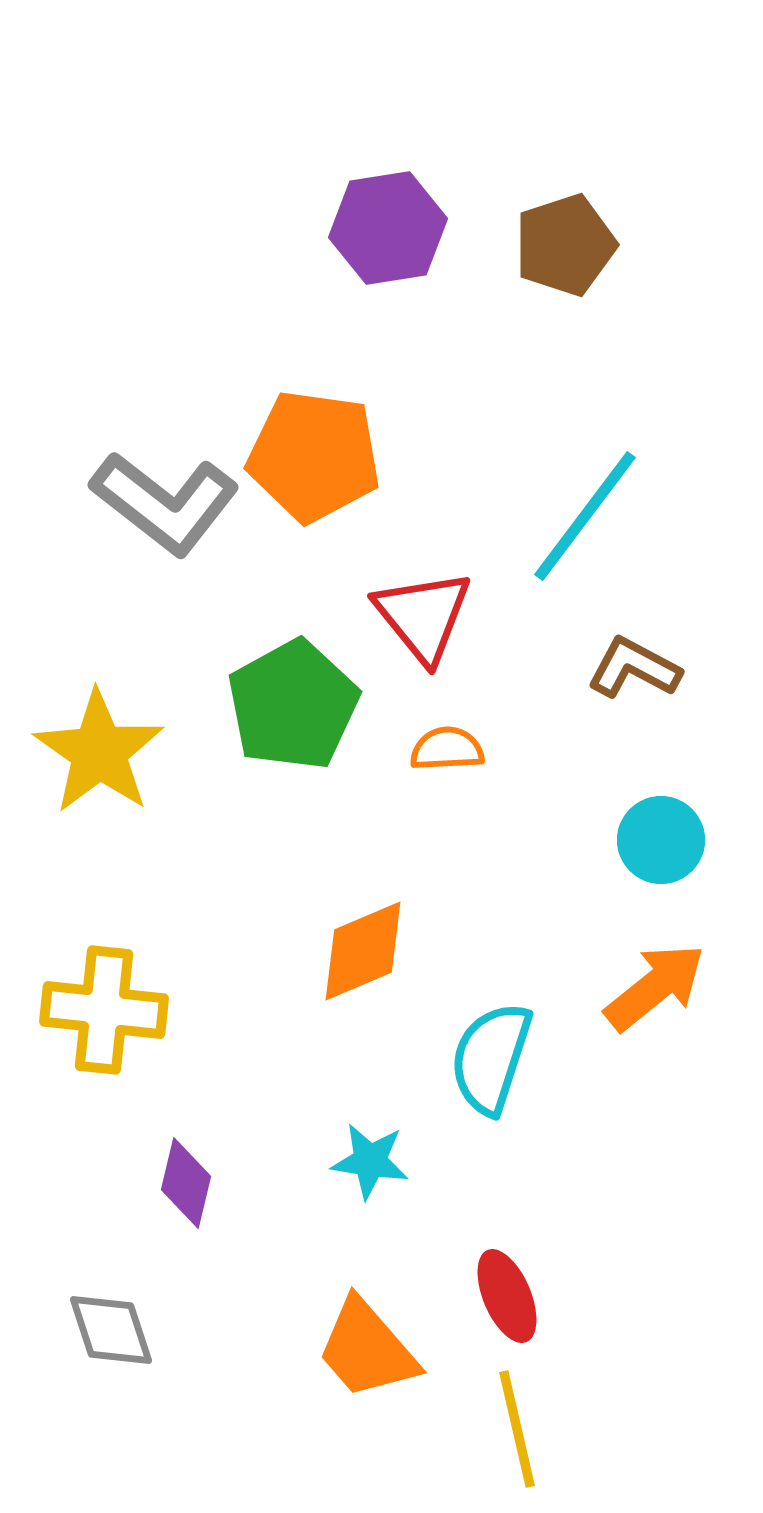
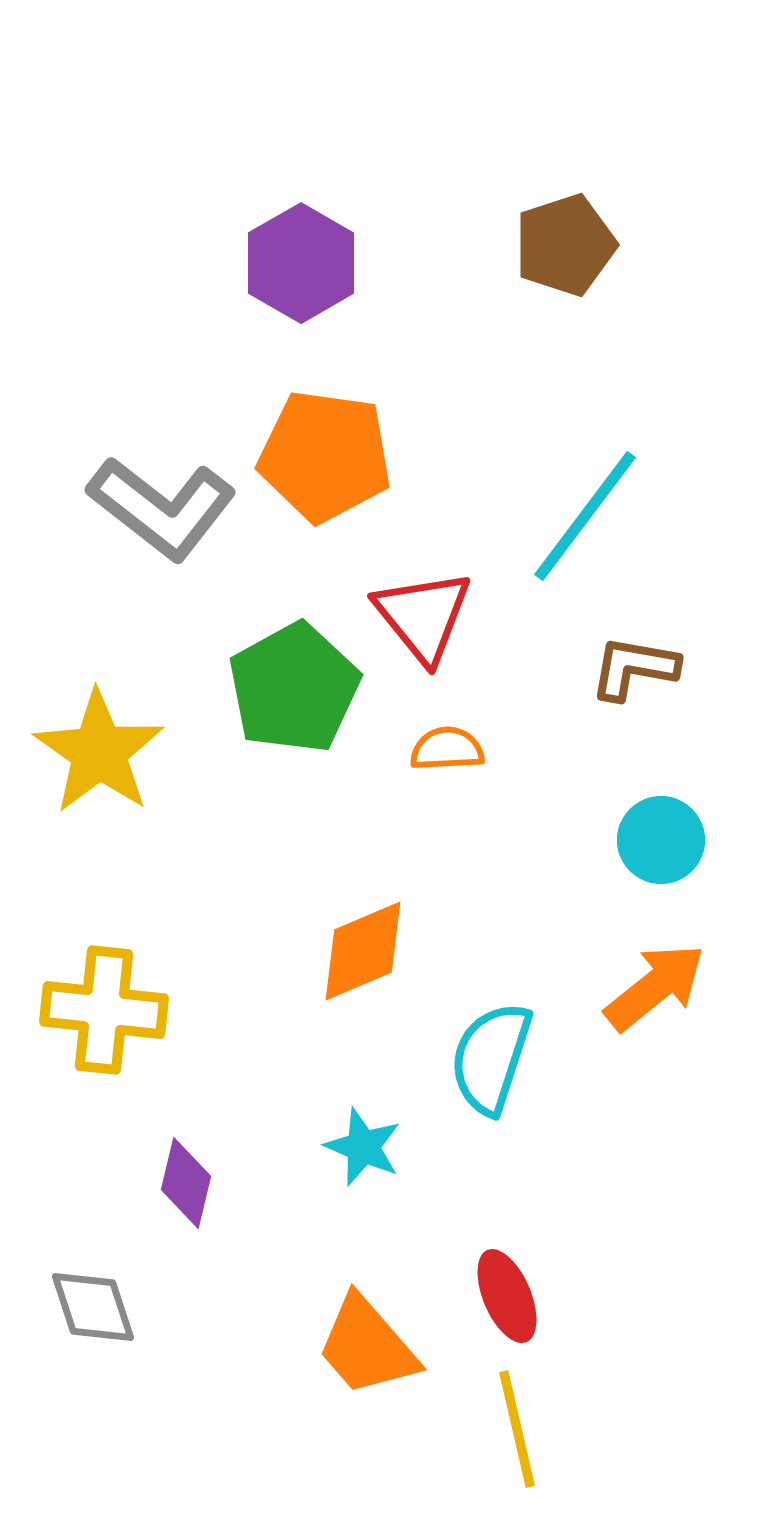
purple hexagon: moved 87 px left, 35 px down; rotated 21 degrees counterclockwise
orange pentagon: moved 11 px right
gray L-shape: moved 3 px left, 5 px down
brown L-shape: rotated 18 degrees counterclockwise
green pentagon: moved 1 px right, 17 px up
cyan star: moved 7 px left, 14 px up; rotated 14 degrees clockwise
gray diamond: moved 18 px left, 23 px up
orange trapezoid: moved 3 px up
